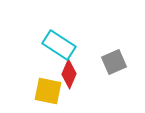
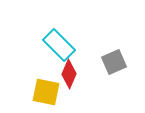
cyan rectangle: rotated 12 degrees clockwise
yellow square: moved 2 px left, 1 px down
